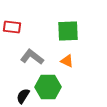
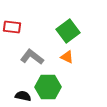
green square: rotated 35 degrees counterclockwise
orange triangle: moved 4 px up
black semicircle: rotated 70 degrees clockwise
